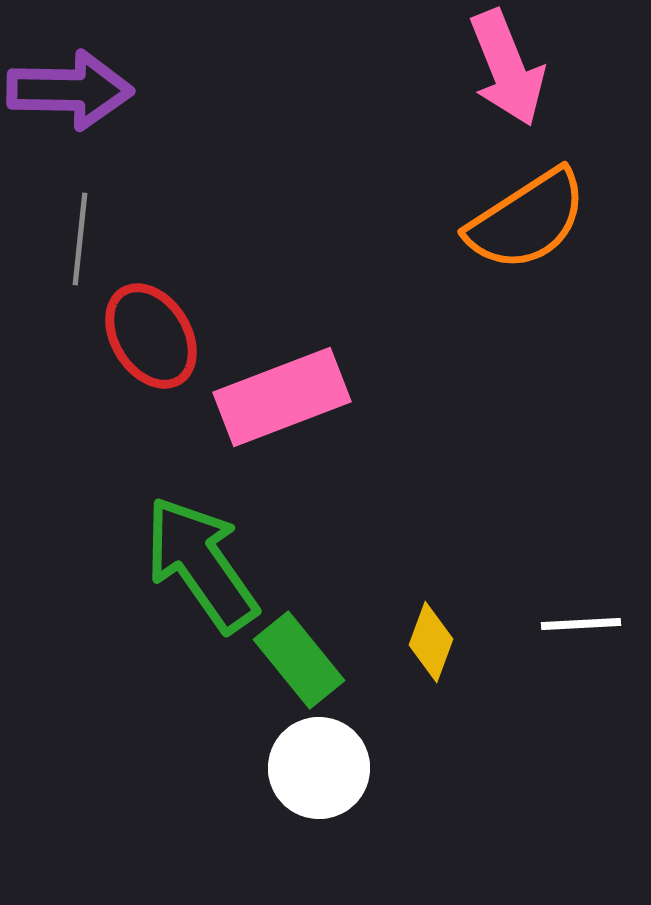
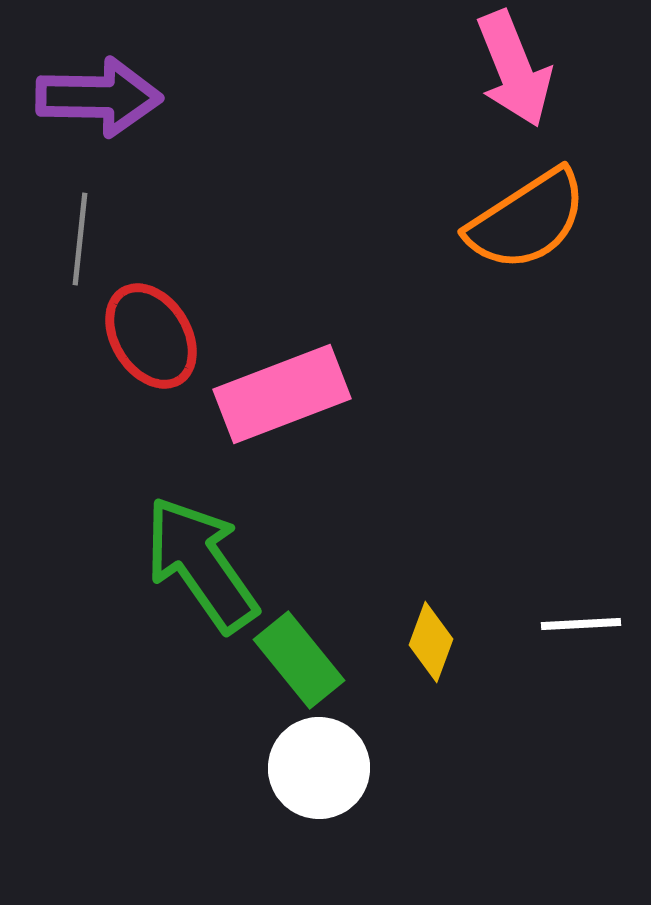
pink arrow: moved 7 px right, 1 px down
purple arrow: moved 29 px right, 7 px down
pink rectangle: moved 3 px up
